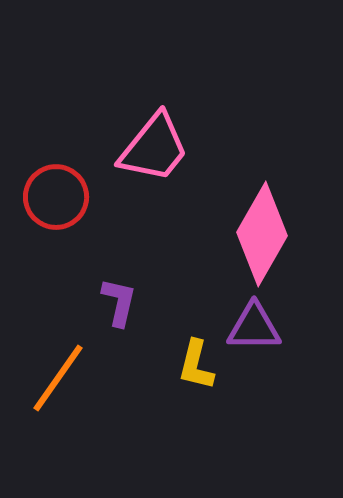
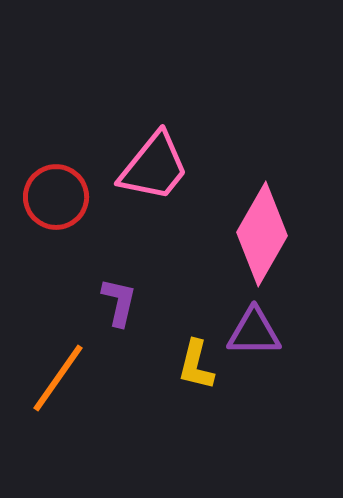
pink trapezoid: moved 19 px down
purple triangle: moved 5 px down
